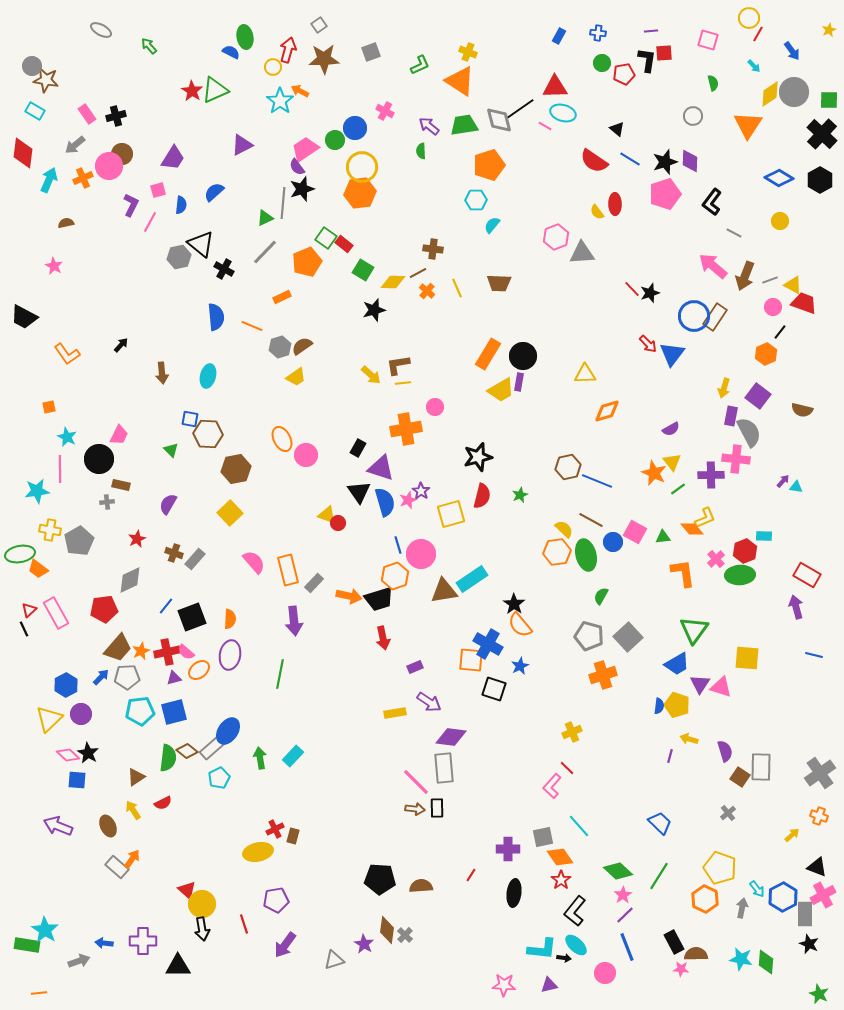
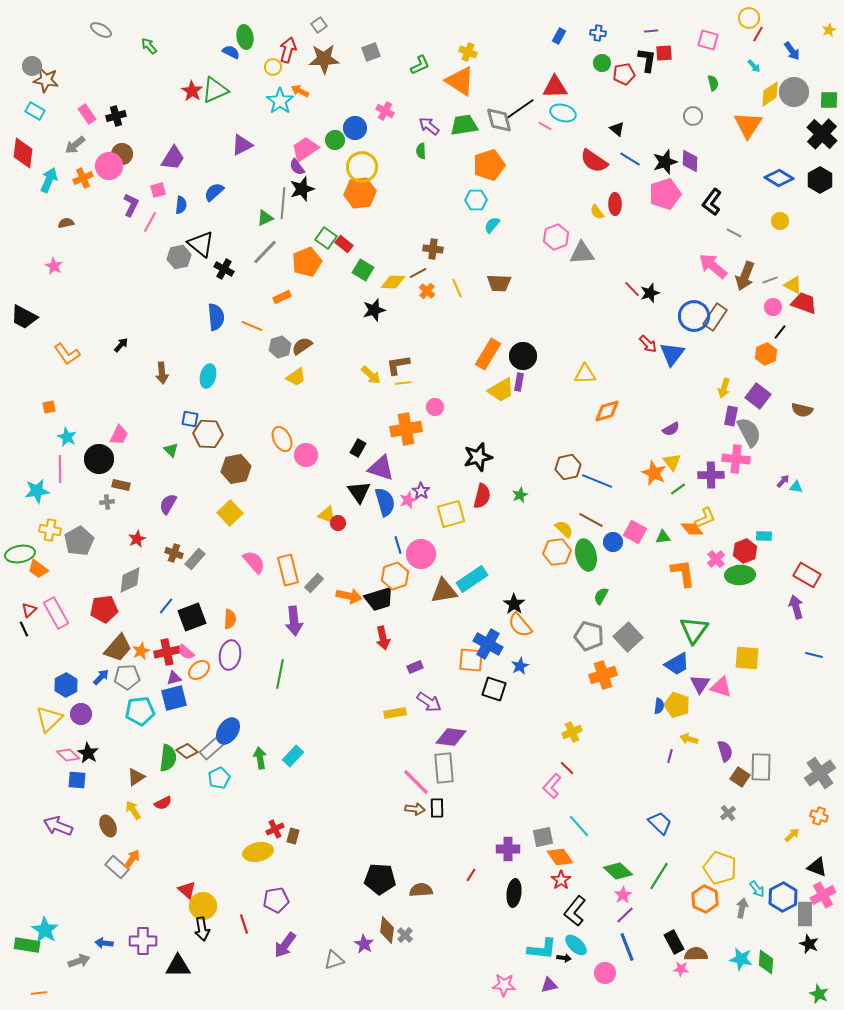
blue square at (174, 712): moved 14 px up
brown semicircle at (421, 886): moved 4 px down
yellow circle at (202, 904): moved 1 px right, 2 px down
